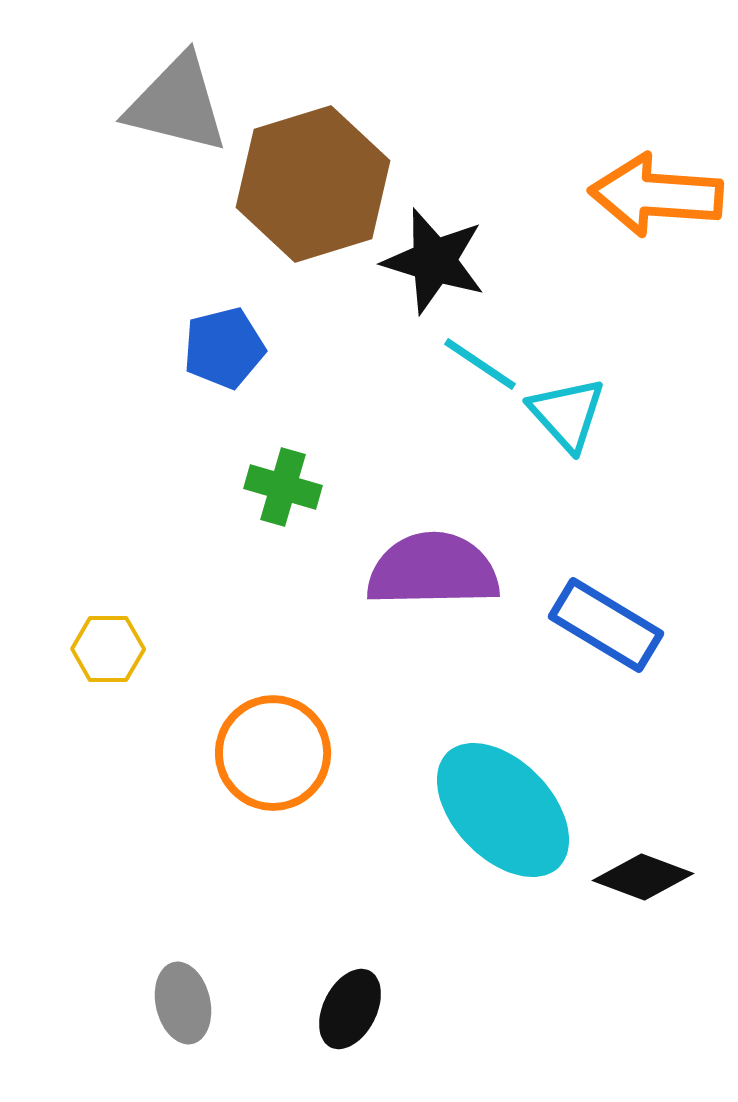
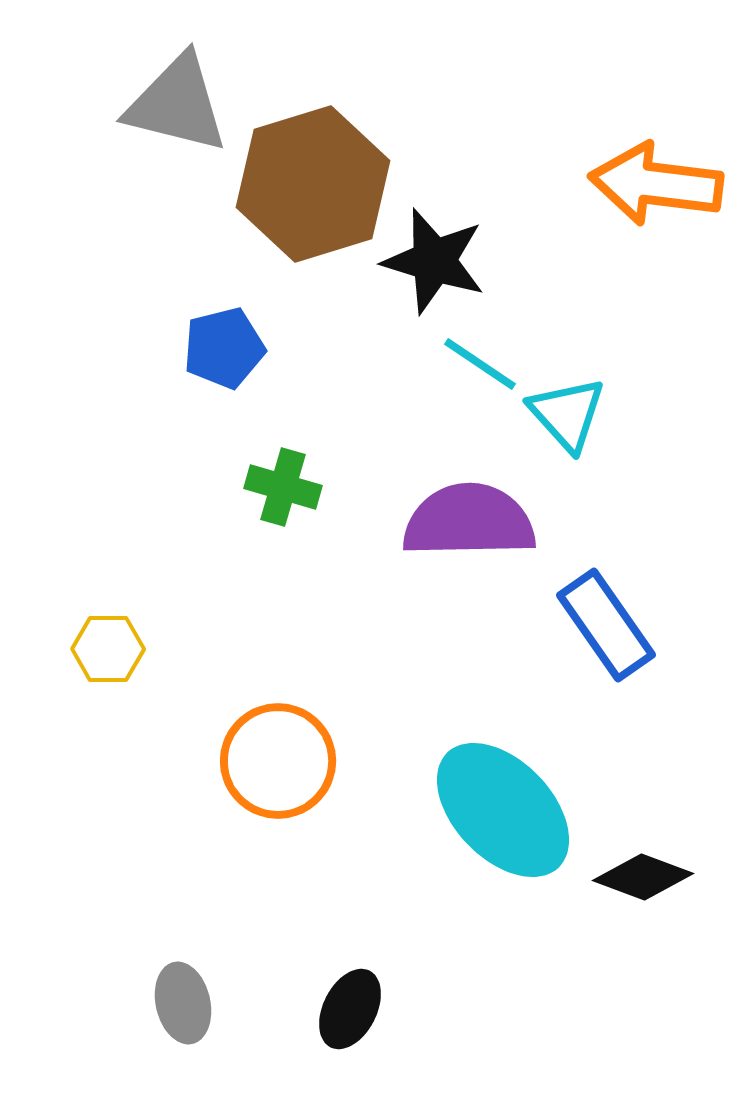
orange arrow: moved 11 px up; rotated 3 degrees clockwise
purple semicircle: moved 36 px right, 49 px up
blue rectangle: rotated 24 degrees clockwise
orange circle: moved 5 px right, 8 px down
